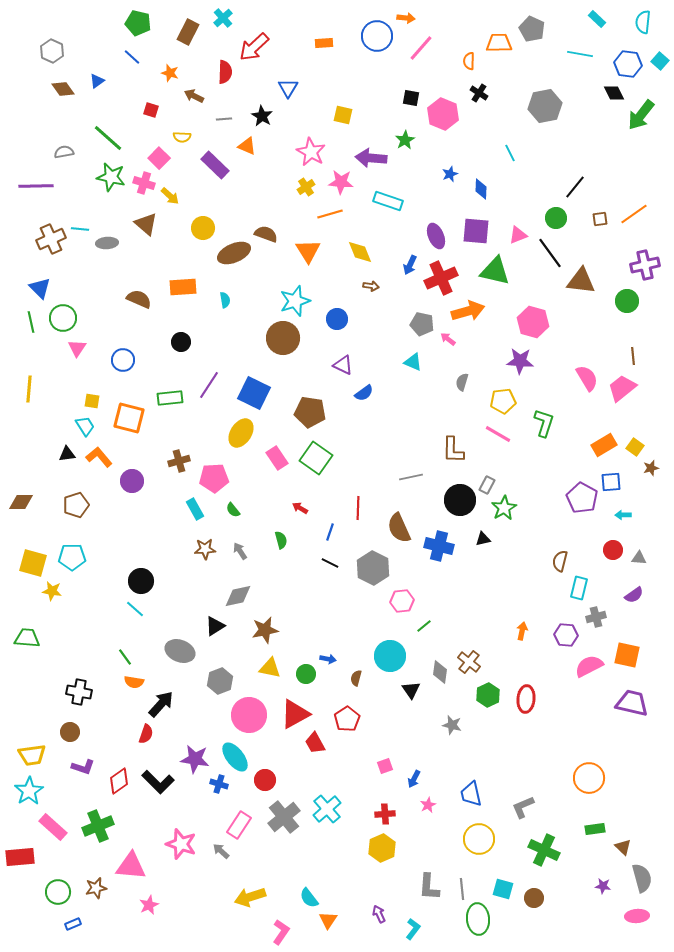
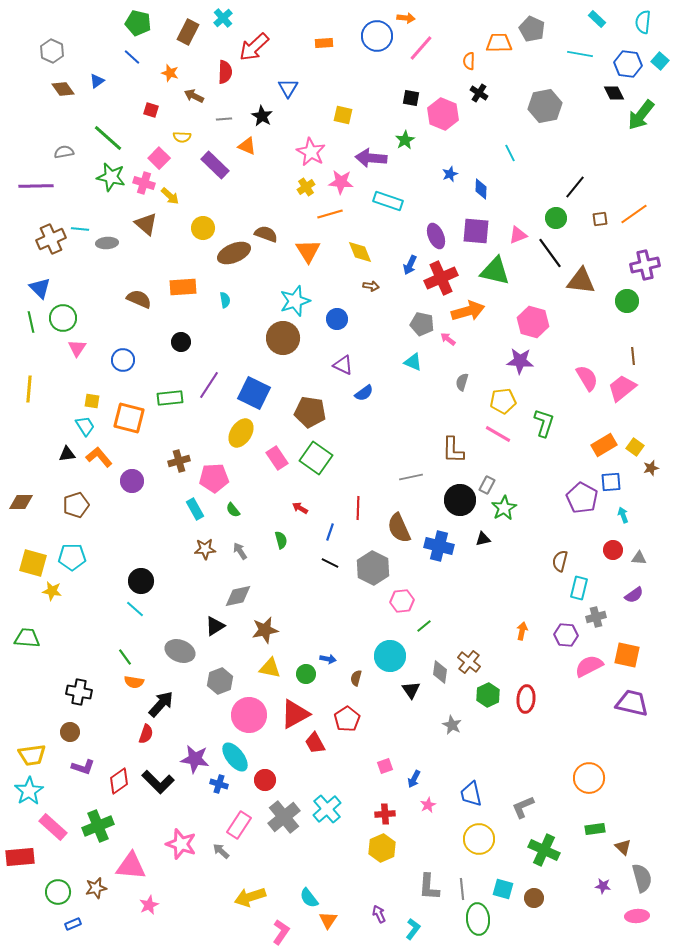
cyan arrow at (623, 515): rotated 70 degrees clockwise
gray star at (452, 725): rotated 12 degrees clockwise
